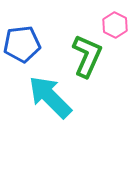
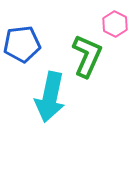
pink hexagon: moved 1 px up
cyan arrow: rotated 123 degrees counterclockwise
